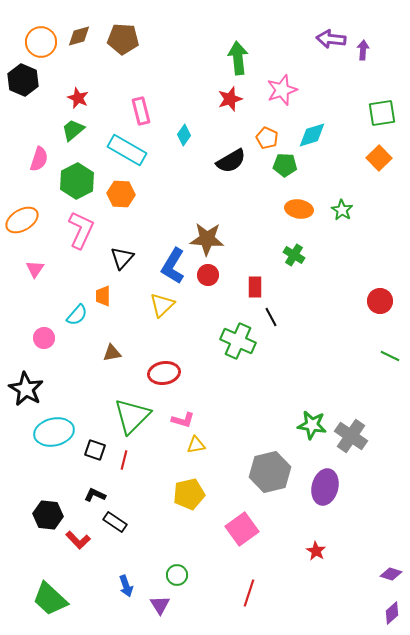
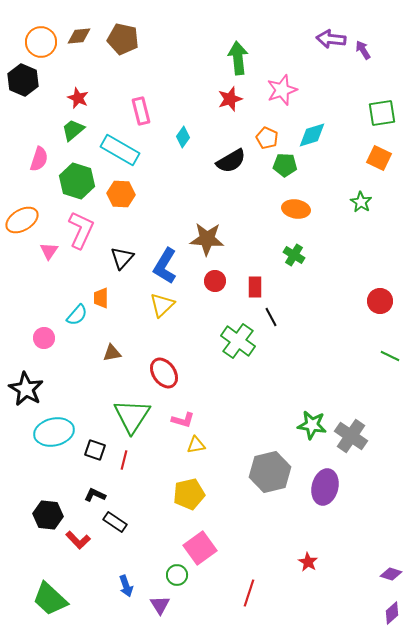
brown diamond at (79, 36): rotated 10 degrees clockwise
brown pentagon at (123, 39): rotated 8 degrees clockwise
purple arrow at (363, 50): rotated 36 degrees counterclockwise
cyan diamond at (184, 135): moved 1 px left, 2 px down
cyan rectangle at (127, 150): moved 7 px left
orange square at (379, 158): rotated 20 degrees counterclockwise
green hexagon at (77, 181): rotated 16 degrees counterclockwise
orange ellipse at (299, 209): moved 3 px left
green star at (342, 210): moved 19 px right, 8 px up
blue L-shape at (173, 266): moved 8 px left
pink triangle at (35, 269): moved 14 px right, 18 px up
red circle at (208, 275): moved 7 px right, 6 px down
orange trapezoid at (103, 296): moved 2 px left, 2 px down
green cross at (238, 341): rotated 12 degrees clockwise
red ellipse at (164, 373): rotated 64 degrees clockwise
green triangle at (132, 416): rotated 12 degrees counterclockwise
pink square at (242, 529): moved 42 px left, 19 px down
red star at (316, 551): moved 8 px left, 11 px down
